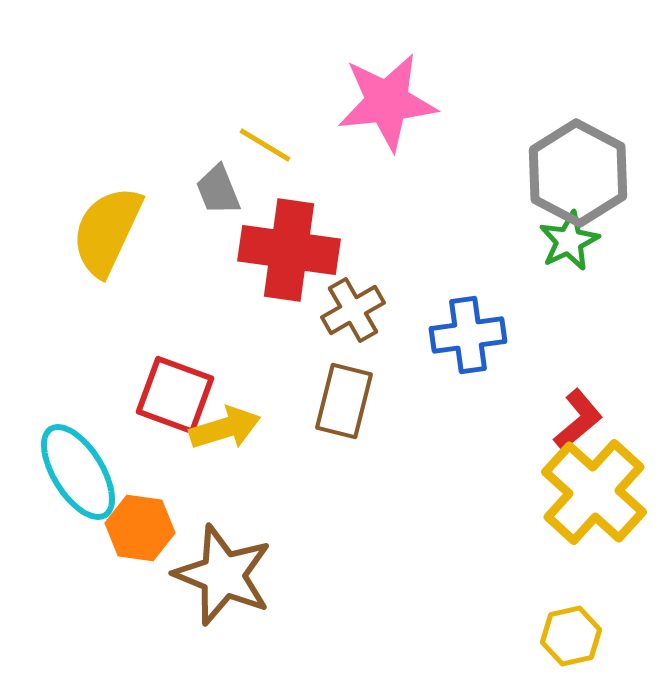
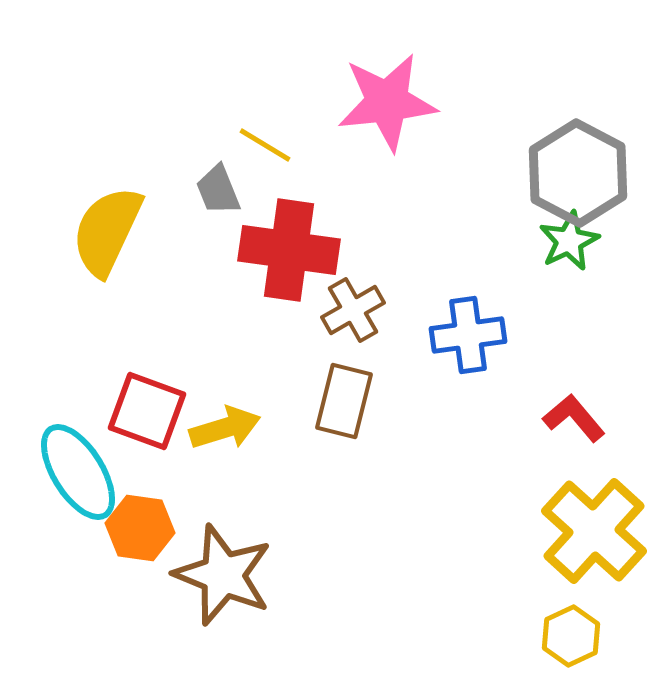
red square: moved 28 px left, 16 px down
red L-shape: moved 4 px left, 2 px up; rotated 90 degrees counterclockwise
yellow cross: moved 39 px down
yellow hexagon: rotated 12 degrees counterclockwise
